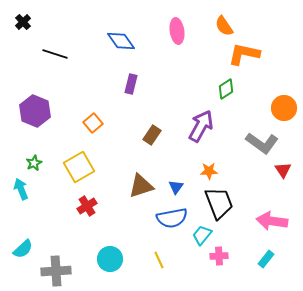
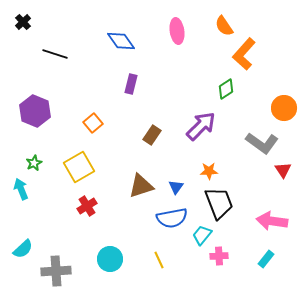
orange L-shape: rotated 60 degrees counterclockwise
purple arrow: rotated 16 degrees clockwise
